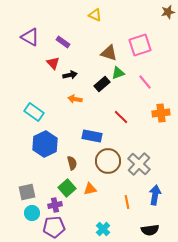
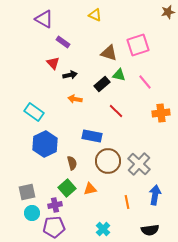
purple triangle: moved 14 px right, 18 px up
pink square: moved 2 px left
green triangle: moved 1 px right, 2 px down; rotated 32 degrees clockwise
red line: moved 5 px left, 6 px up
